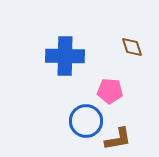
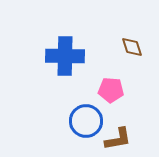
pink pentagon: moved 1 px right, 1 px up
